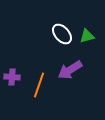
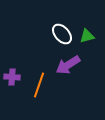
purple arrow: moved 2 px left, 5 px up
